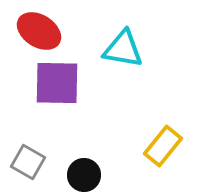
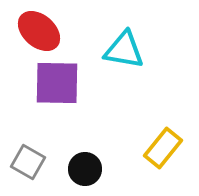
red ellipse: rotated 9 degrees clockwise
cyan triangle: moved 1 px right, 1 px down
yellow rectangle: moved 2 px down
black circle: moved 1 px right, 6 px up
